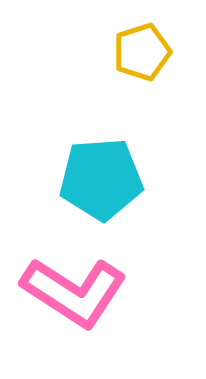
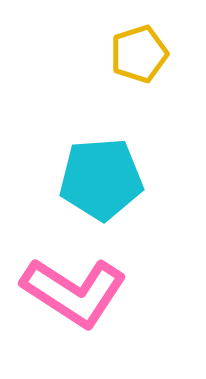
yellow pentagon: moved 3 px left, 2 px down
